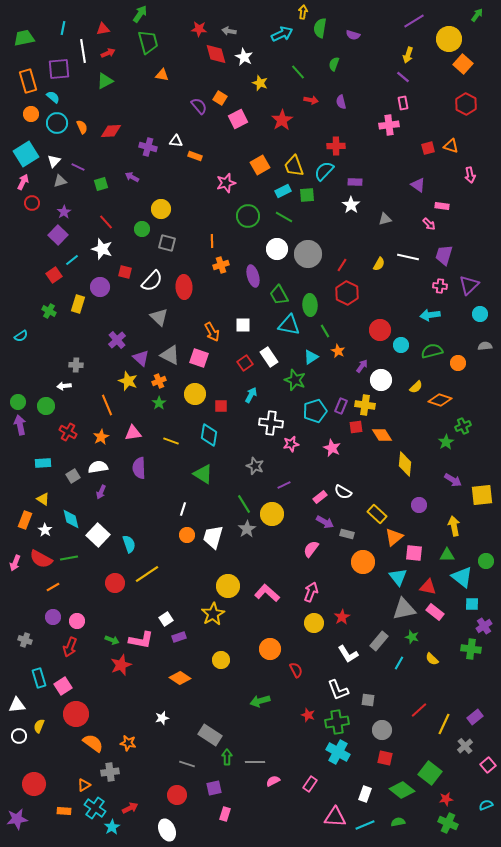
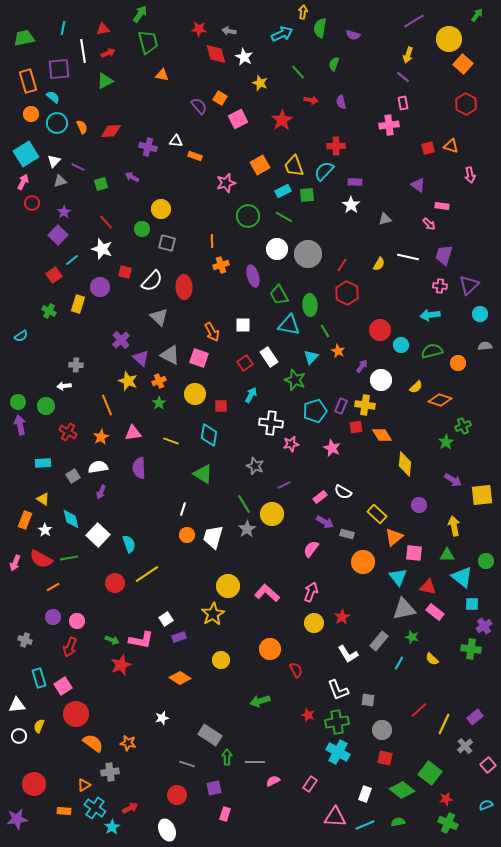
purple cross at (117, 340): moved 4 px right
cyan triangle at (311, 357): rotated 14 degrees counterclockwise
